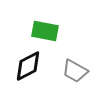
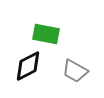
green rectangle: moved 1 px right, 3 px down
